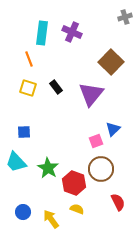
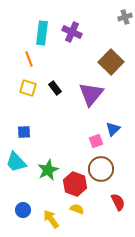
black rectangle: moved 1 px left, 1 px down
green star: moved 2 px down; rotated 15 degrees clockwise
red hexagon: moved 1 px right, 1 px down
blue circle: moved 2 px up
